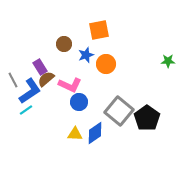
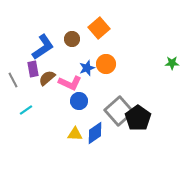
orange square: moved 2 px up; rotated 30 degrees counterclockwise
brown circle: moved 8 px right, 5 px up
blue star: moved 1 px right, 13 px down
green star: moved 4 px right, 2 px down
purple rectangle: moved 7 px left, 2 px down; rotated 21 degrees clockwise
brown semicircle: moved 1 px right, 1 px up
pink L-shape: moved 2 px up
blue L-shape: moved 13 px right, 44 px up
blue circle: moved 1 px up
gray square: rotated 8 degrees clockwise
black pentagon: moved 9 px left
